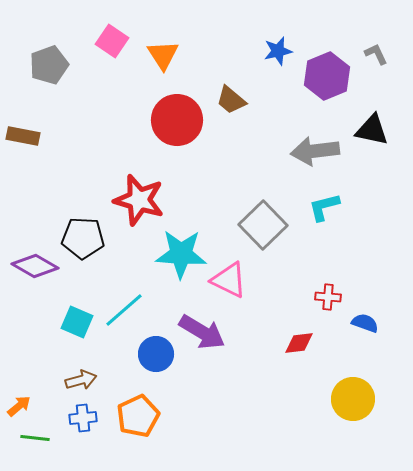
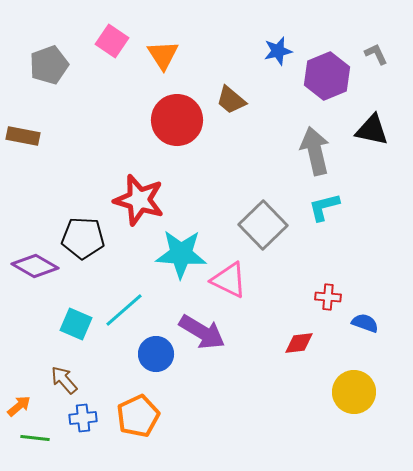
gray arrow: rotated 84 degrees clockwise
cyan square: moved 1 px left, 2 px down
brown arrow: moved 17 px left; rotated 116 degrees counterclockwise
yellow circle: moved 1 px right, 7 px up
